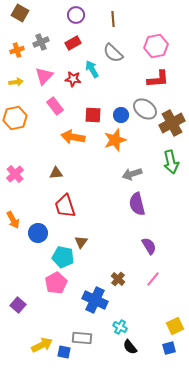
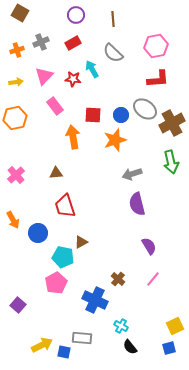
orange arrow at (73, 137): rotated 70 degrees clockwise
pink cross at (15, 174): moved 1 px right, 1 px down
brown triangle at (81, 242): rotated 24 degrees clockwise
cyan cross at (120, 327): moved 1 px right, 1 px up
